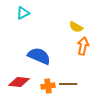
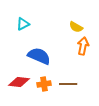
cyan triangle: moved 11 px down
orange cross: moved 4 px left, 2 px up
